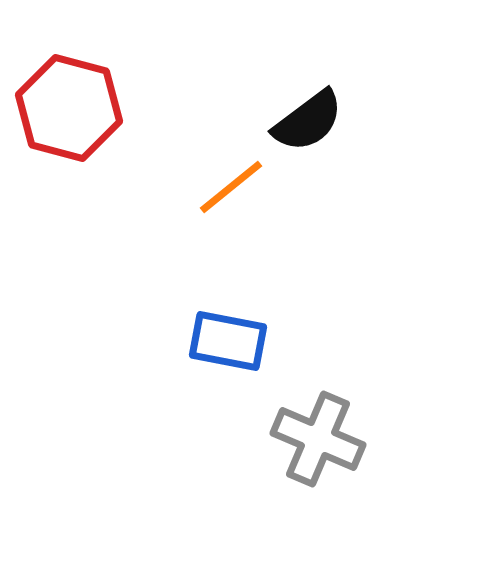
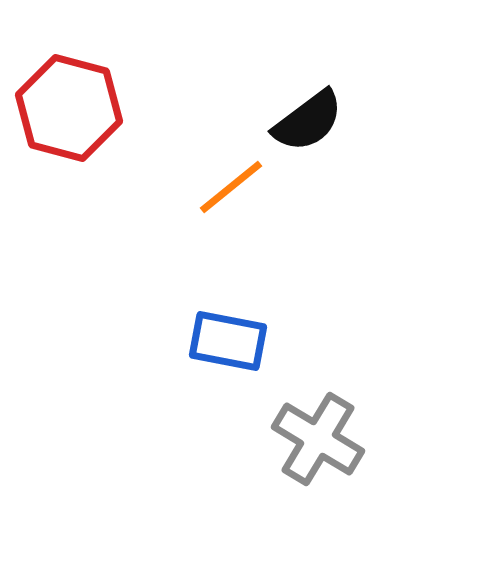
gray cross: rotated 8 degrees clockwise
